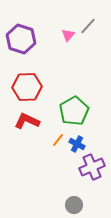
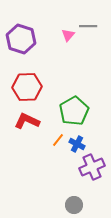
gray line: rotated 48 degrees clockwise
